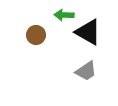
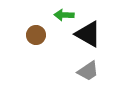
black triangle: moved 2 px down
gray trapezoid: moved 2 px right
